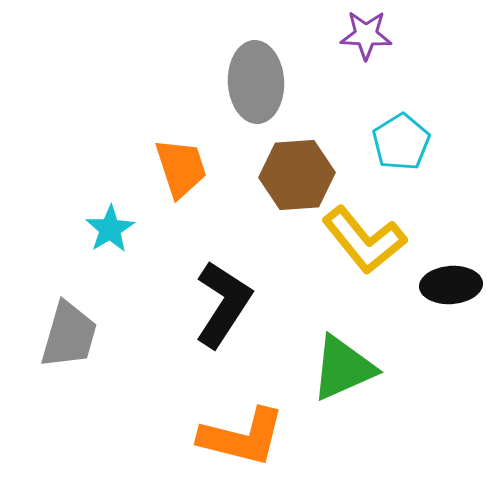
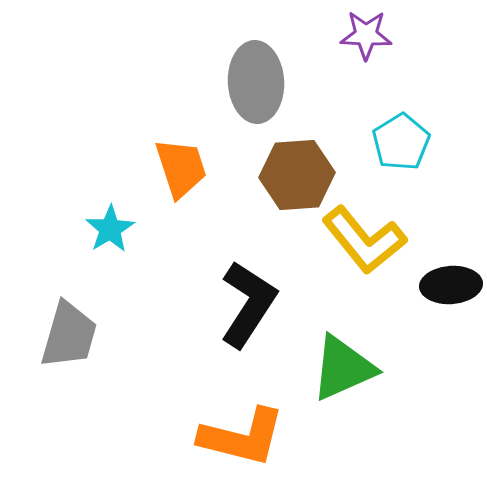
black L-shape: moved 25 px right
